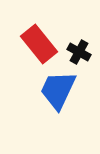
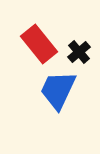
black cross: rotated 20 degrees clockwise
